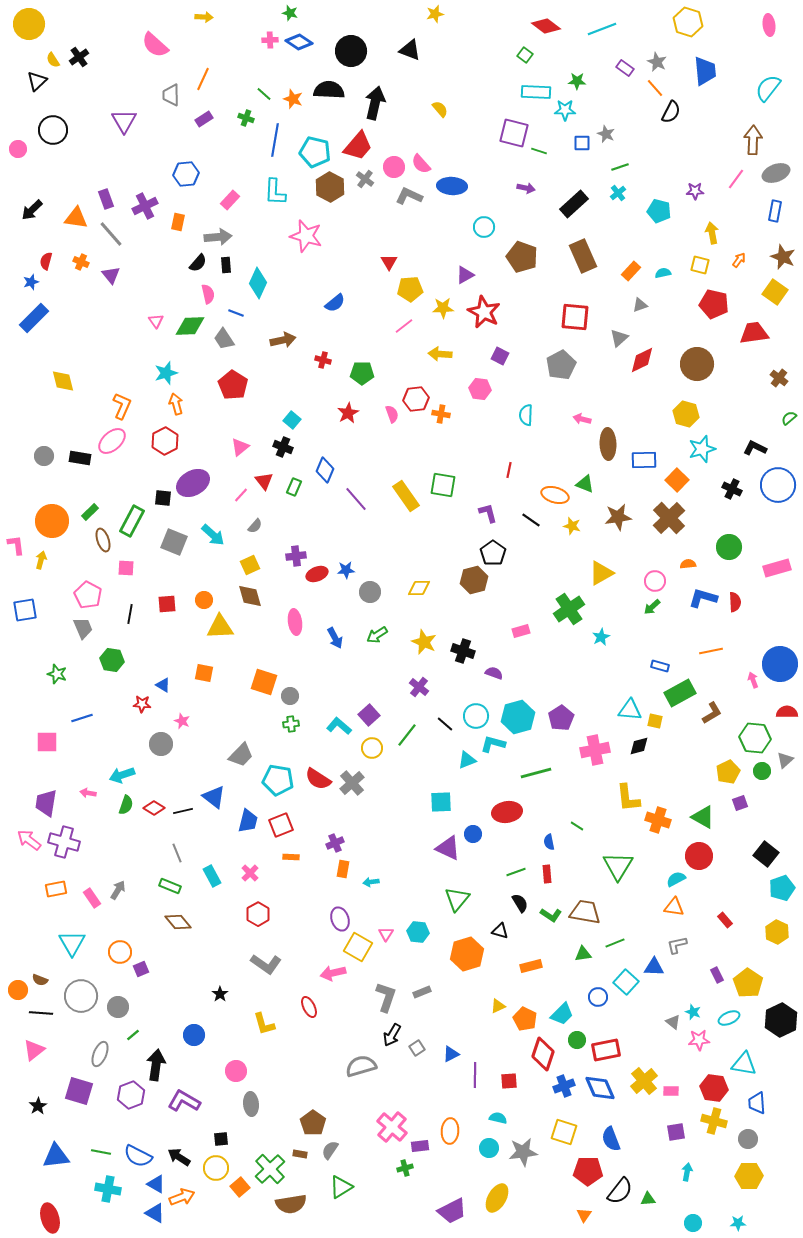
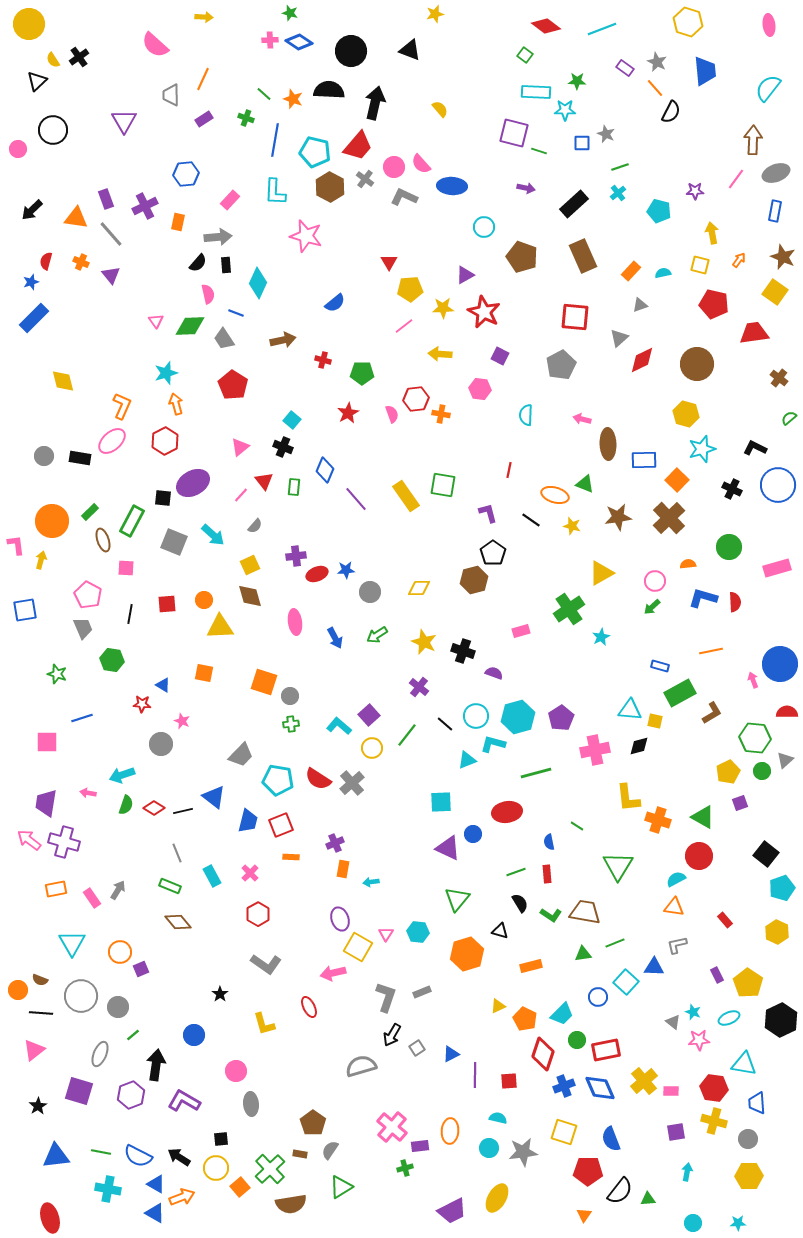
gray L-shape at (409, 196): moved 5 px left, 1 px down
green rectangle at (294, 487): rotated 18 degrees counterclockwise
